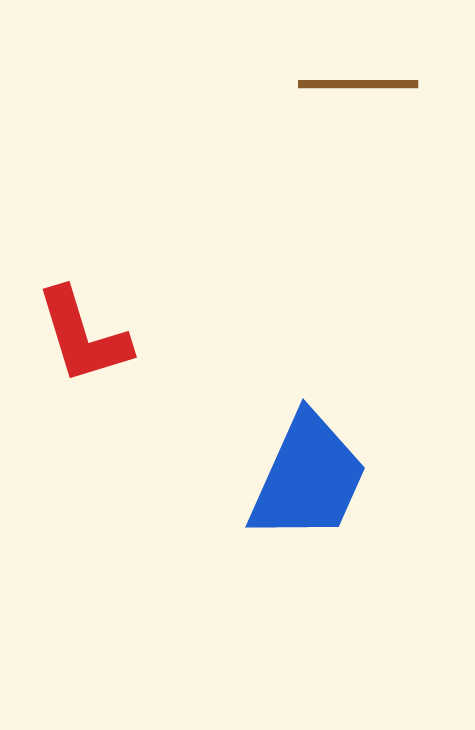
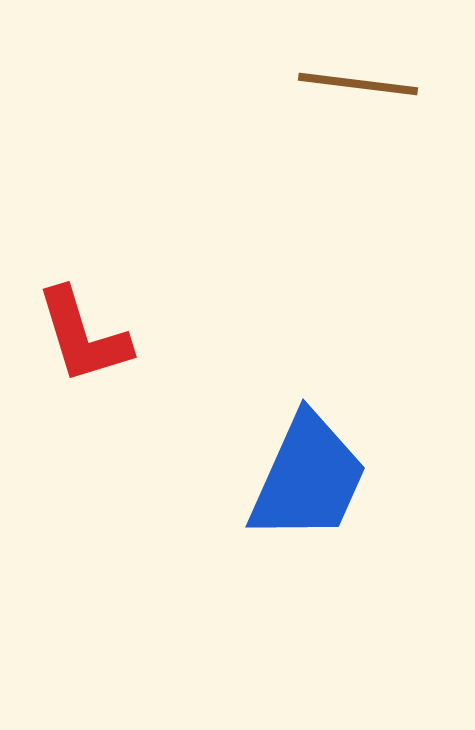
brown line: rotated 7 degrees clockwise
